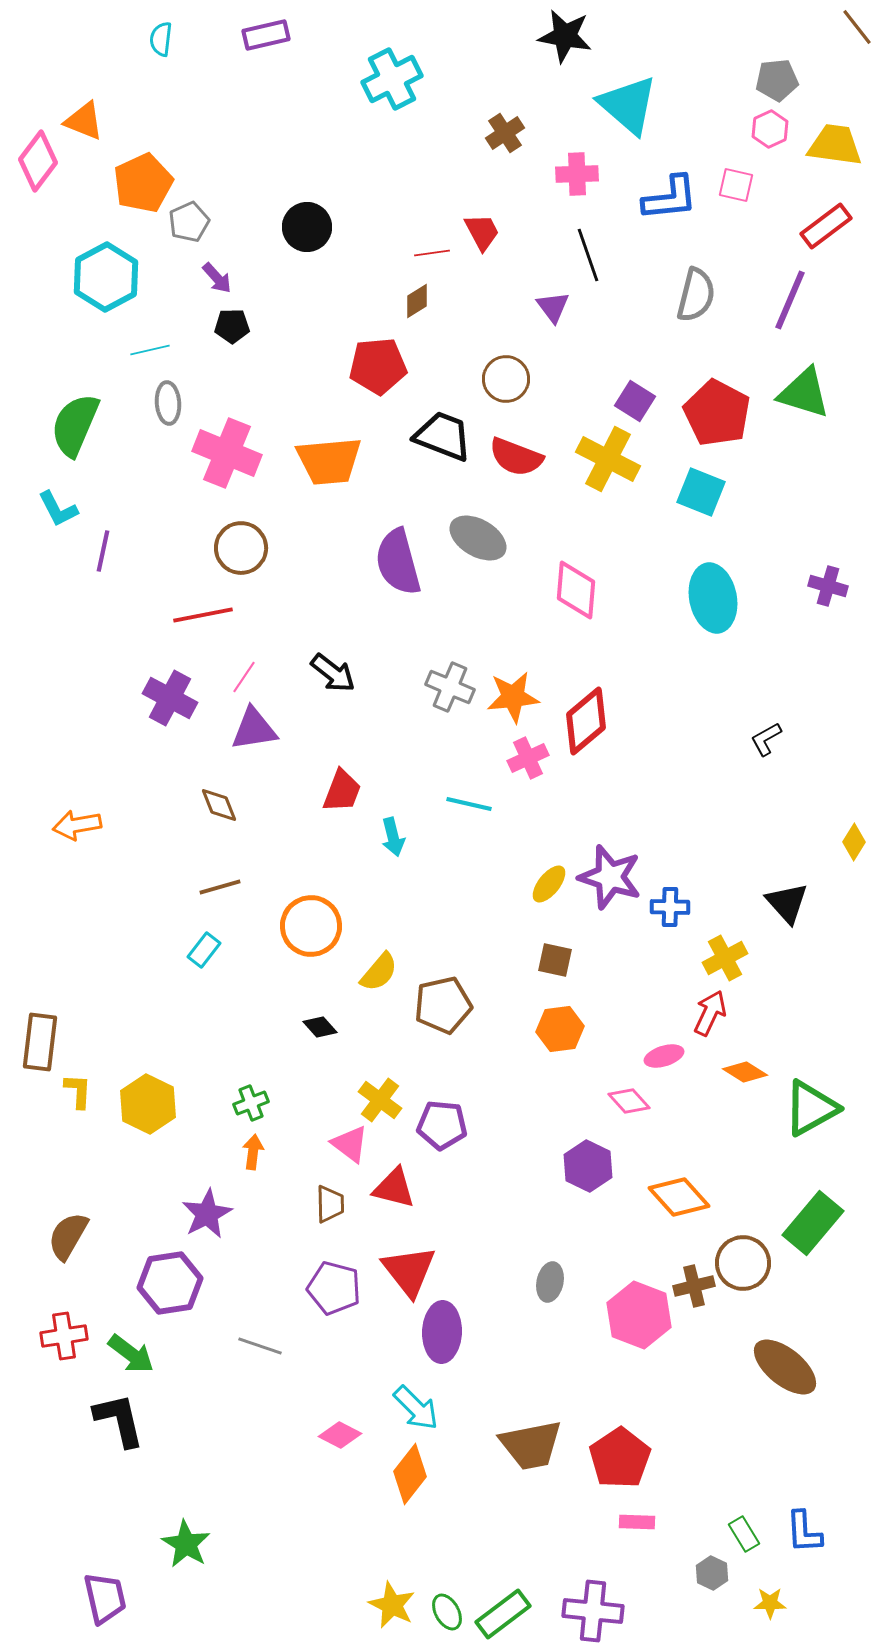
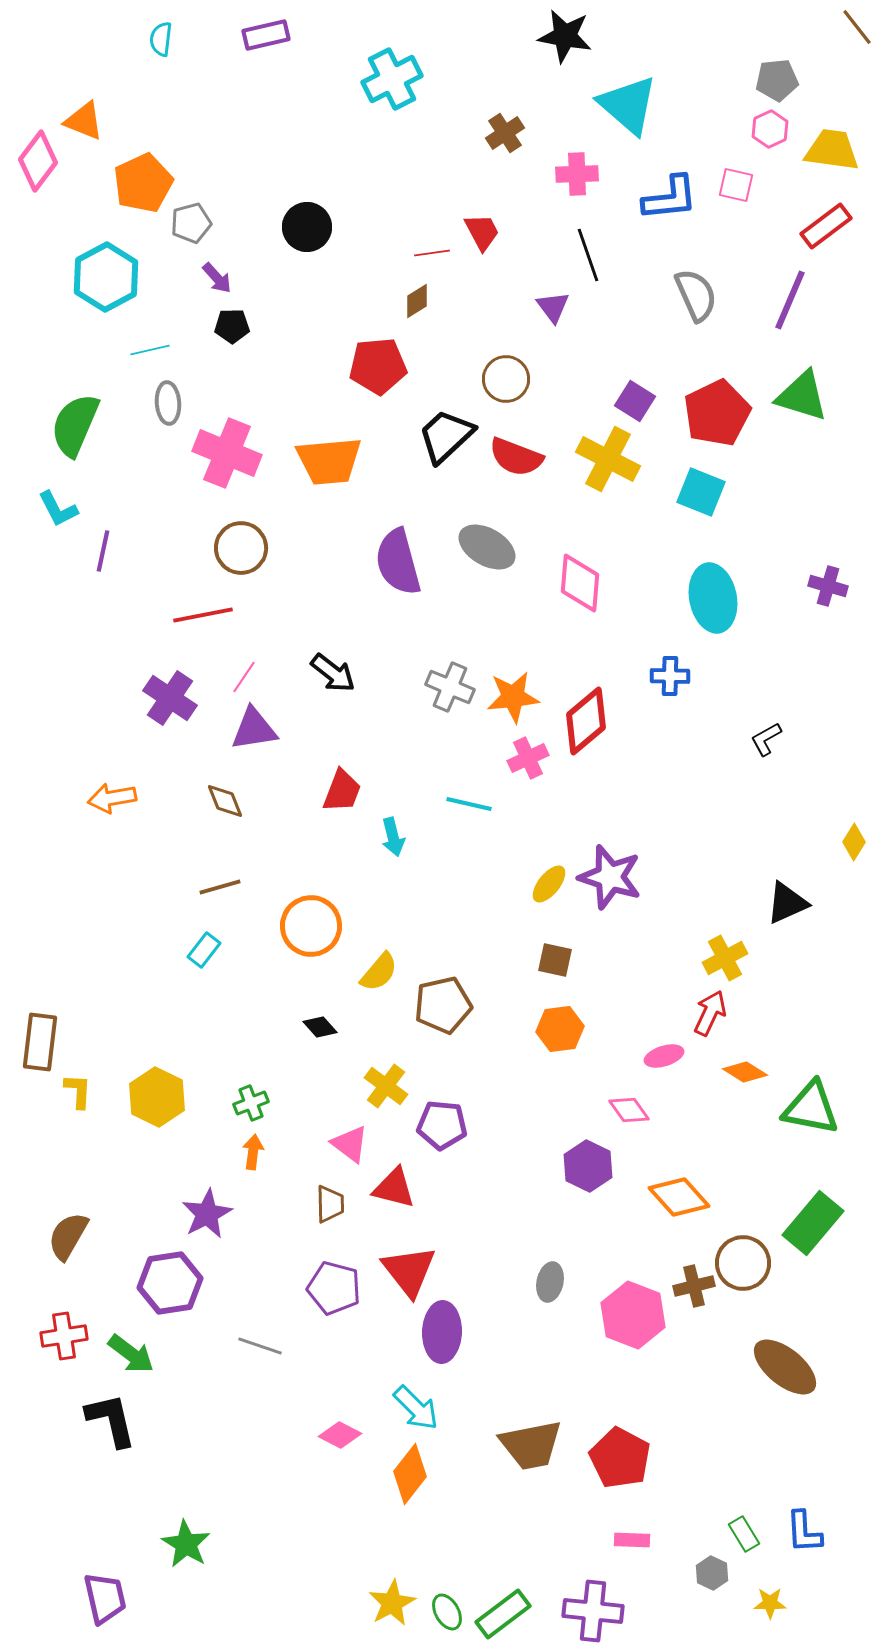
yellow trapezoid at (835, 145): moved 3 px left, 5 px down
gray pentagon at (189, 222): moved 2 px right, 1 px down; rotated 9 degrees clockwise
gray semicircle at (696, 295): rotated 38 degrees counterclockwise
green triangle at (804, 393): moved 2 px left, 3 px down
red pentagon at (717, 413): rotated 18 degrees clockwise
black trapezoid at (443, 436): moved 3 px right; rotated 64 degrees counterclockwise
gray ellipse at (478, 538): moved 9 px right, 9 px down
pink diamond at (576, 590): moved 4 px right, 7 px up
purple cross at (170, 698): rotated 6 degrees clockwise
brown diamond at (219, 805): moved 6 px right, 4 px up
orange arrow at (77, 825): moved 35 px right, 27 px up
black triangle at (787, 903): rotated 48 degrees clockwise
blue cross at (670, 907): moved 231 px up
yellow cross at (380, 1100): moved 6 px right, 14 px up
pink diamond at (629, 1101): moved 9 px down; rotated 6 degrees clockwise
yellow hexagon at (148, 1104): moved 9 px right, 7 px up
green triangle at (811, 1108): rotated 40 degrees clockwise
pink hexagon at (639, 1315): moved 6 px left
black L-shape at (119, 1420): moved 8 px left
red pentagon at (620, 1458): rotated 10 degrees counterclockwise
pink rectangle at (637, 1522): moved 5 px left, 18 px down
yellow star at (392, 1605): moved 2 px up; rotated 18 degrees clockwise
